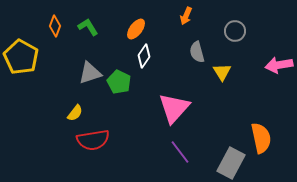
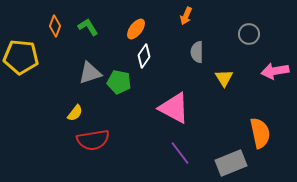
gray circle: moved 14 px right, 3 px down
gray semicircle: rotated 15 degrees clockwise
yellow pentagon: rotated 24 degrees counterclockwise
pink arrow: moved 4 px left, 6 px down
yellow triangle: moved 2 px right, 6 px down
green pentagon: rotated 15 degrees counterclockwise
pink triangle: rotated 44 degrees counterclockwise
orange semicircle: moved 1 px left, 5 px up
purple line: moved 1 px down
gray rectangle: rotated 40 degrees clockwise
